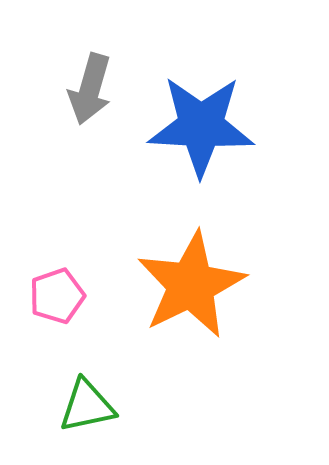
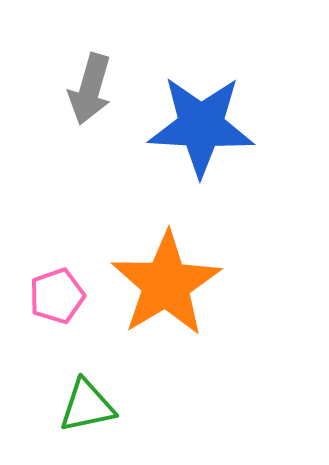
orange star: moved 25 px left, 1 px up; rotated 5 degrees counterclockwise
